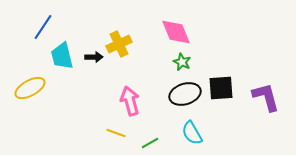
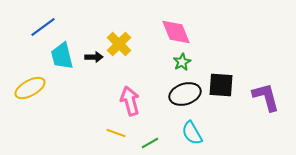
blue line: rotated 20 degrees clockwise
yellow cross: rotated 20 degrees counterclockwise
green star: rotated 18 degrees clockwise
black square: moved 3 px up; rotated 8 degrees clockwise
